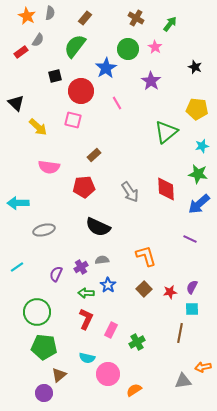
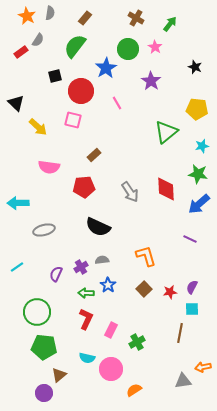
pink circle at (108, 374): moved 3 px right, 5 px up
